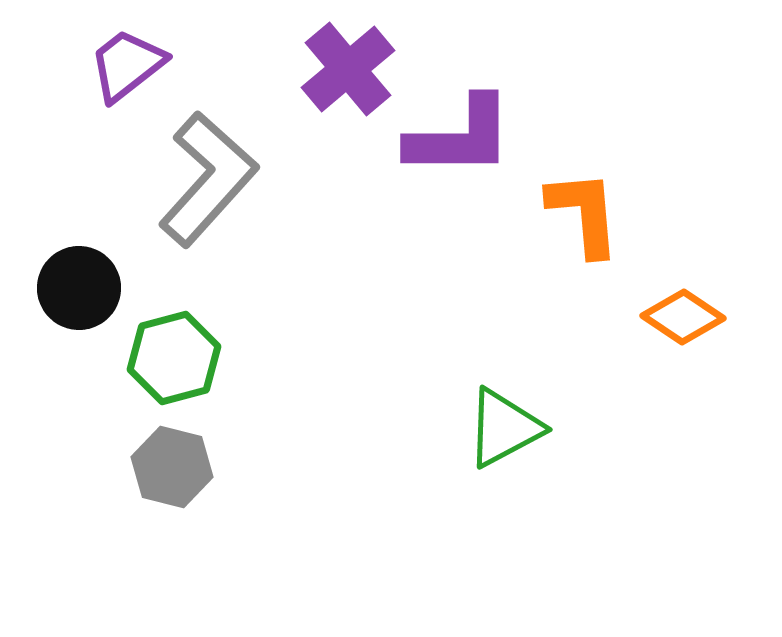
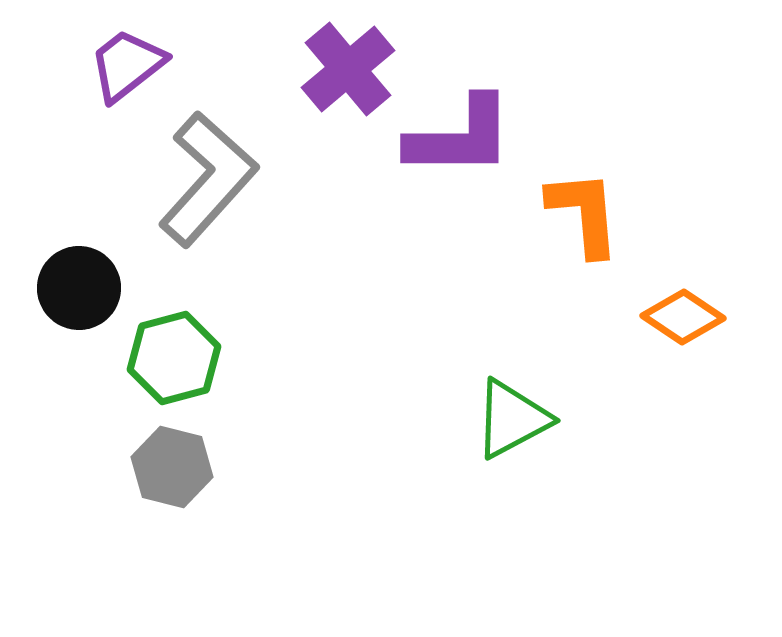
green triangle: moved 8 px right, 9 px up
